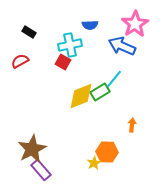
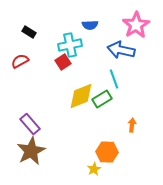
pink star: moved 1 px right, 1 px down
blue arrow: moved 1 px left, 4 px down; rotated 12 degrees counterclockwise
red square: rotated 28 degrees clockwise
cyan line: rotated 60 degrees counterclockwise
green rectangle: moved 2 px right, 7 px down
brown star: moved 1 px left, 2 px down
yellow star: moved 6 px down
purple rectangle: moved 11 px left, 46 px up
